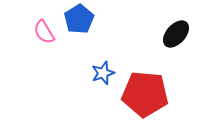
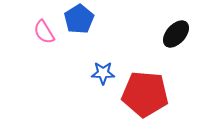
blue star: rotated 20 degrees clockwise
